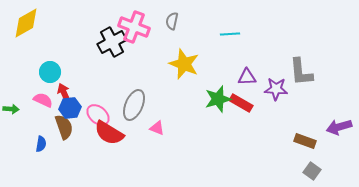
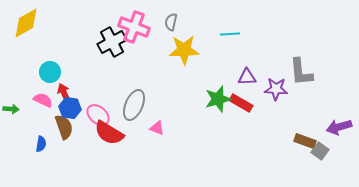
gray semicircle: moved 1 px left, 1 px down
yellow star: moved 14 px up; rotated 24 degrees counterclockwise
blue hexagon: rotated 15 degrees clockwise
gray square: moved 8 px right, 20 px up
